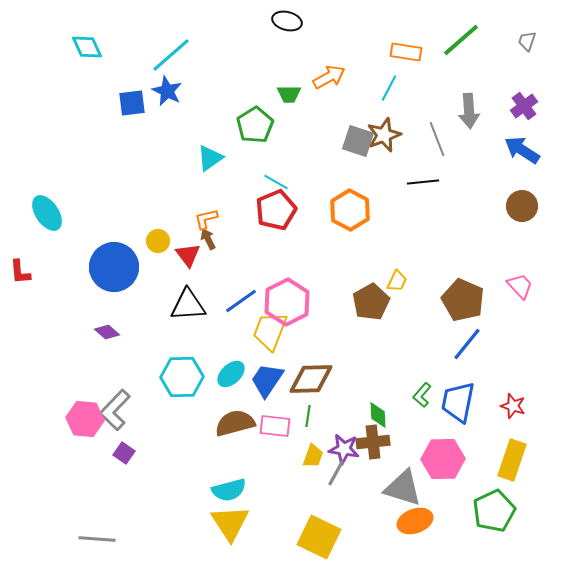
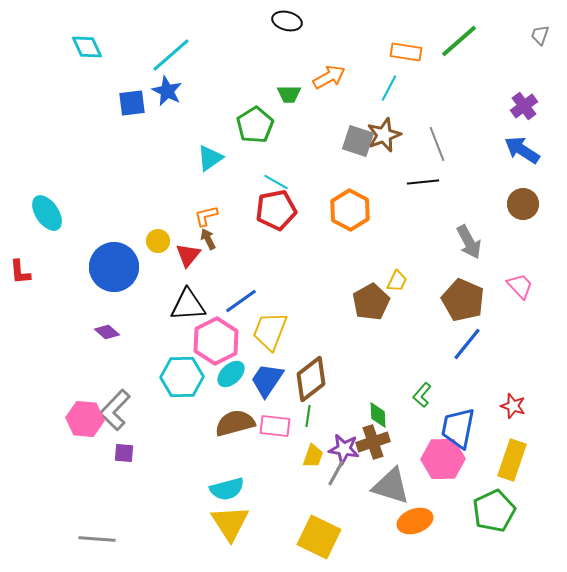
green line at (461, 40): moved 2 px left, 1 px down
gray trapezoid at (527, 41): moved 13 px right, 6 px up
gray arrow at (469, 111): moved 131 px down; rotated 24 degrees counterclockwise
gray line at (437, 139): moved 5 px down
brown circle at (522, 206): moved 1 px right, 2 px up
red pentagon at (276, 210): rotated 12 degrees clockwise
orange L-shape at (206, 219): moved 3 px up
red triangle at (188, 255): rotated 16 degrees clockwise
pink hexagon at (287, 302): moved 71 px left, 39 px down
brown diamond at (311, 379): rotated 36 degrees counterclockwise
blue trapezoid at (458, 402): moved 26 px down
brown cross at (373, 442): rotated 12 degrees counterclockwise
purple square at (124, 453): rotated 30 degrees counterclockwise
gray triangle at (403, 488): moved 12 px left, 2 px up
cyan semicircle at (229, 490): moved 2 px left, 1 px up
